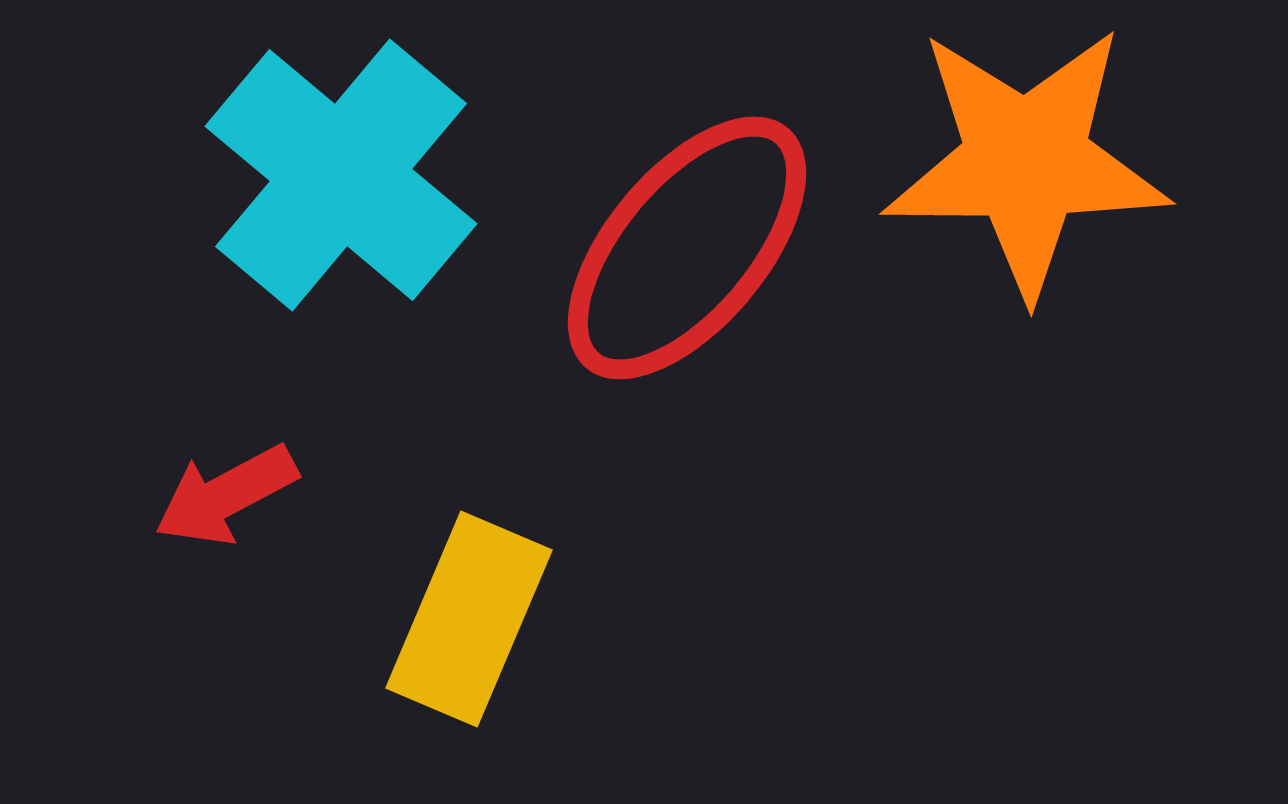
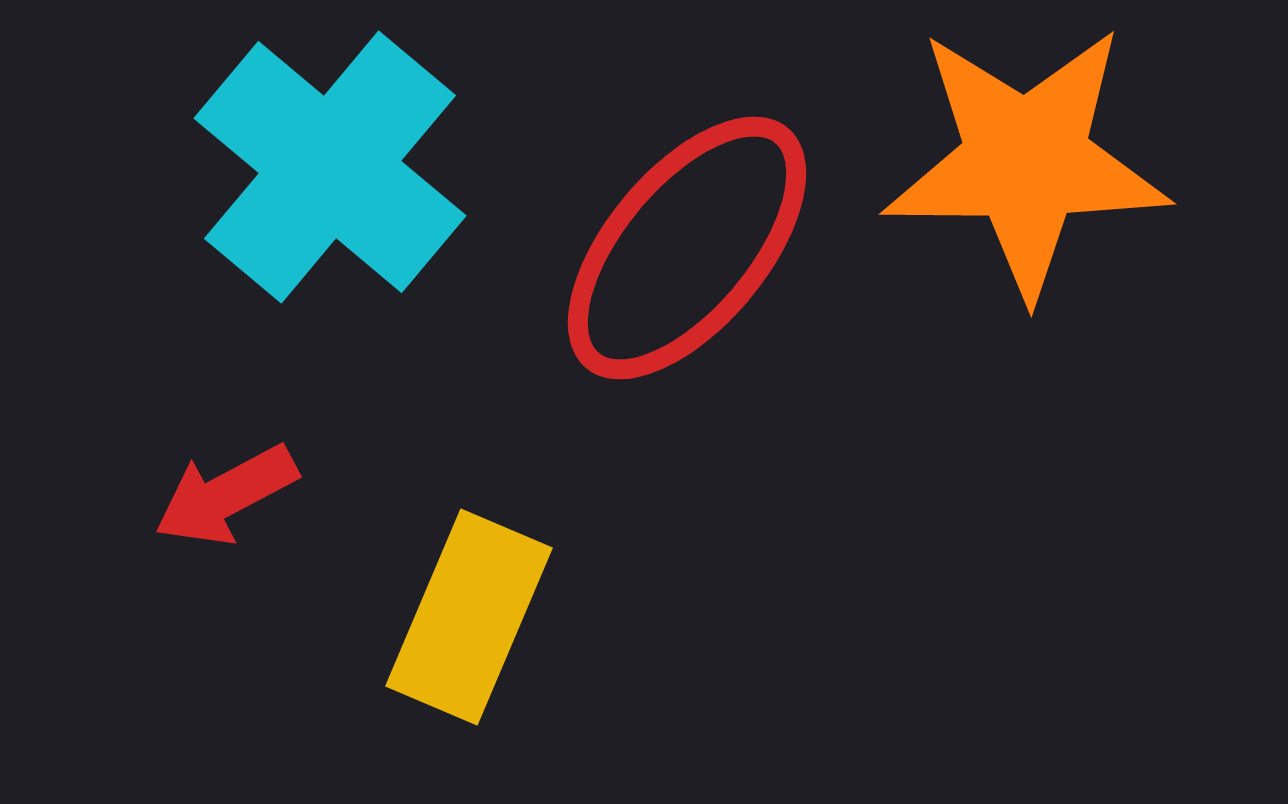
cyan cross: moved 11 px left, 8 px up
yellow rectangle: moved 2 px up
